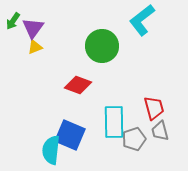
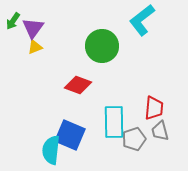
red trapezoid: rotated 20 degrees clockwise
